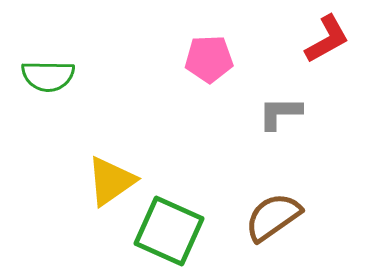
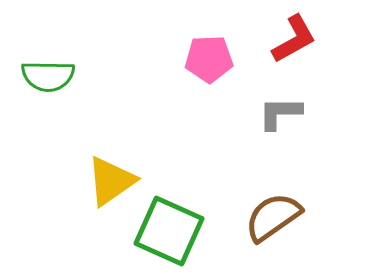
red L-shape: moved 33 px left
